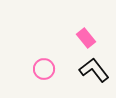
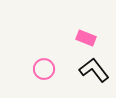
pink rectangle: rotated 30 degrees counterclockwise
